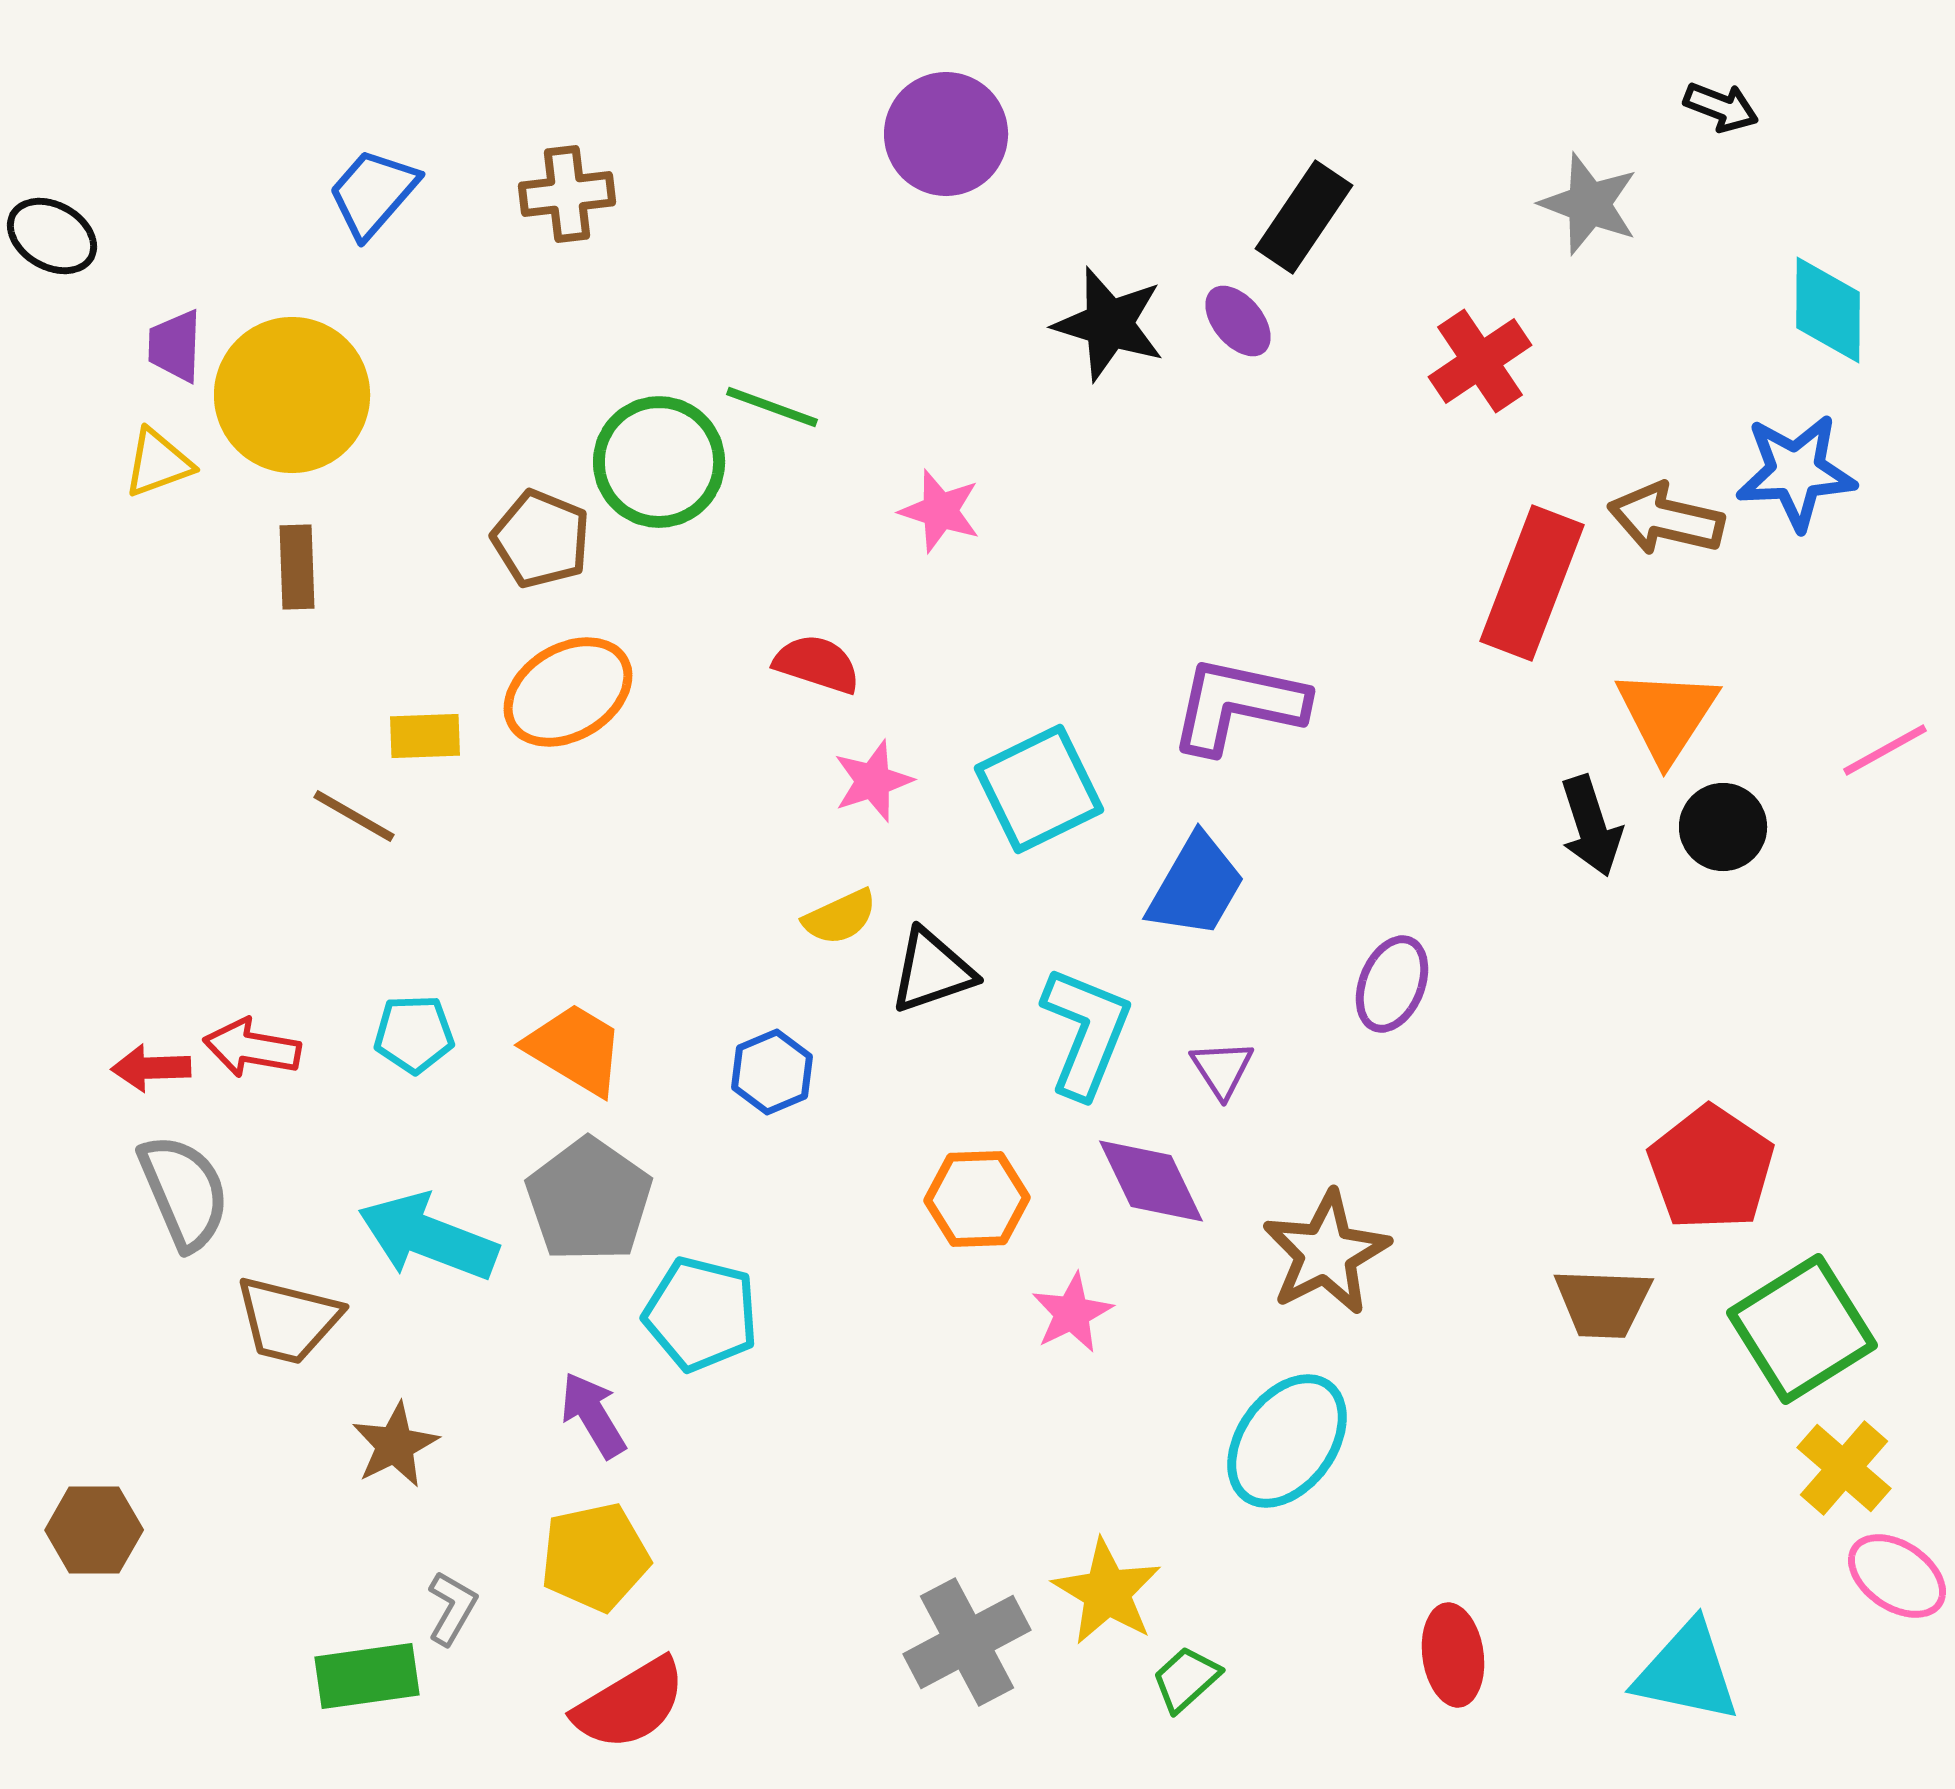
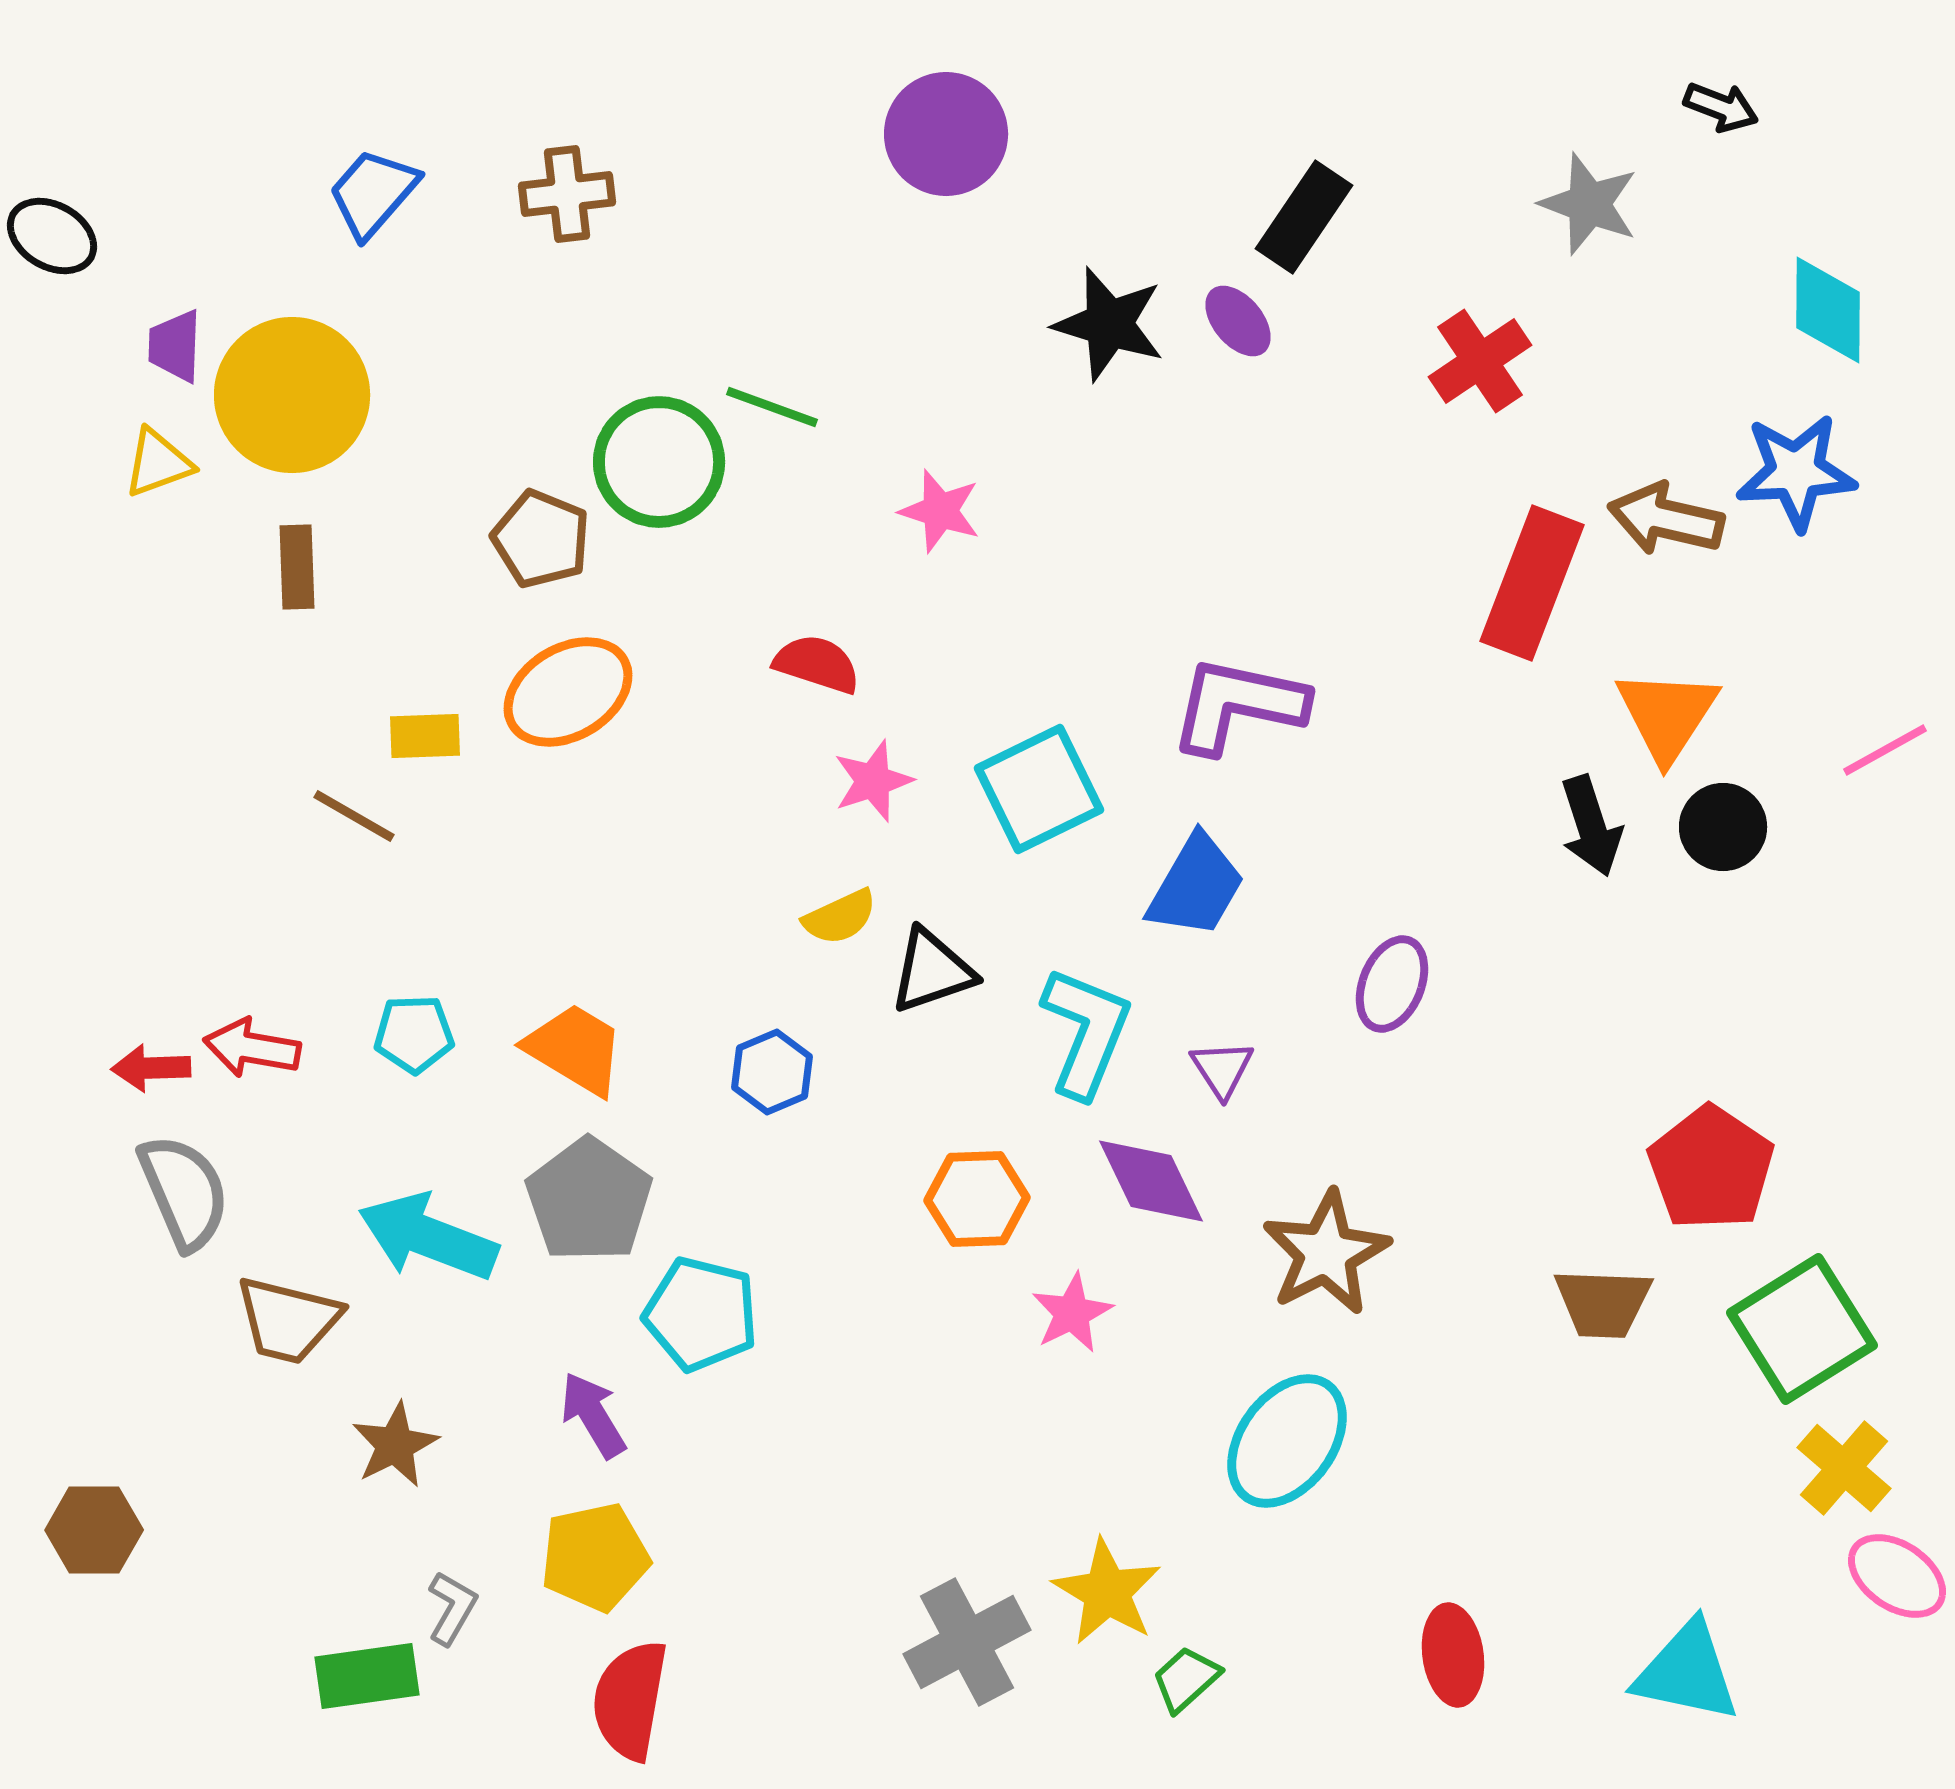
red semicircle at (630, 1704): moved 4 px up; rotated 131 degrees clockwise
